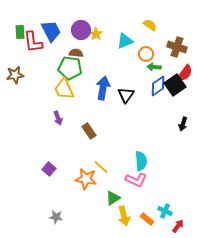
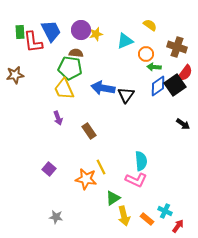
yellow star: rotated 24 degrees clockwise
blue arrow: rotated 90 degrees counterclockwise
black arrow: rotated 72 degrees counterclockwise
yellow line: rotated 21 degrees clockwise
